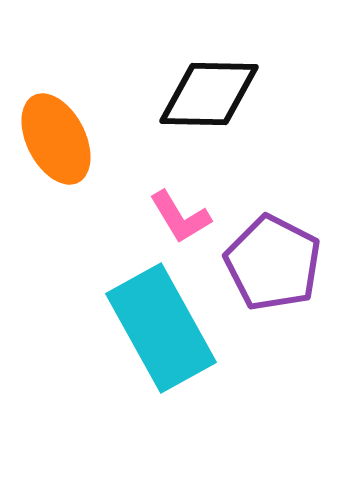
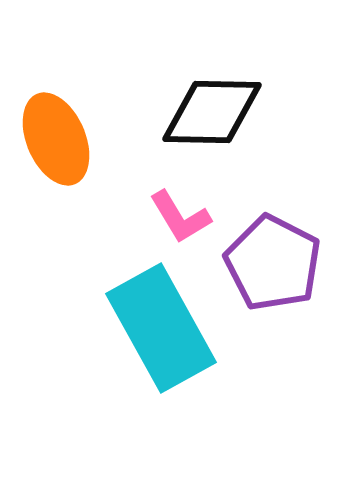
black diamond: moved 3 px right, 18 px down
orange ellipse: rotated 4 degrees clockwise
